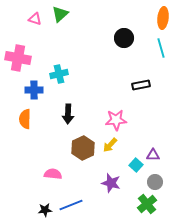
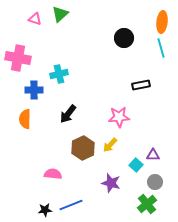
orange ellipse: moved 1 px left, 4 px down
black arrow: rotated 36 degrees clockwise
pink star: moved 3 px right, 3 px up
